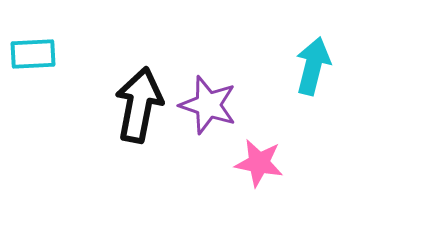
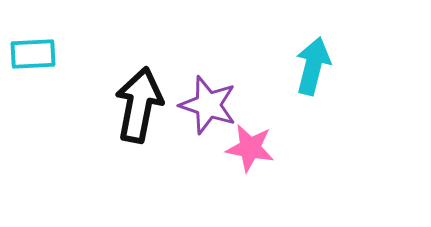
pink star: moved 9 px left, 15 px up
